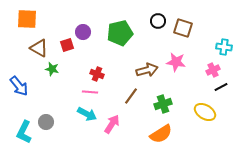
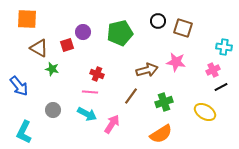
green cross: moved 1 px right, 2 px up
gray circle: moved 7 px right, 12 px up
